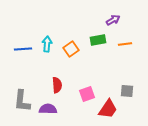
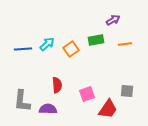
green rectangle: moved 2 px left
cyan arrow: rotated 42 degrees clockwise
